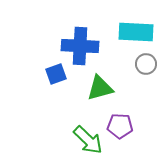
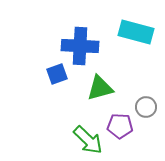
cyan rectangle: rotated 12 degrees clockwise
gray circle: moved 43 px down
blue square: moved 1 px right
